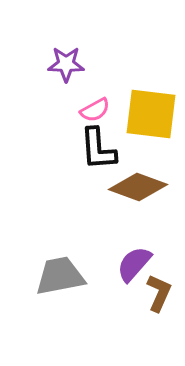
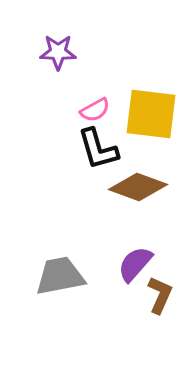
purple star: moved 8 px left, 12 px up
black L-shape: rotated 12 degrees counterclockwise
purple semicircle: moved 1 px right
brown L-shape: moved 1 px right, 2 px down
